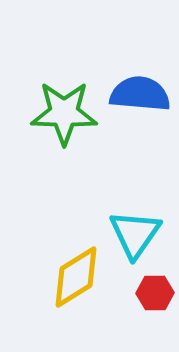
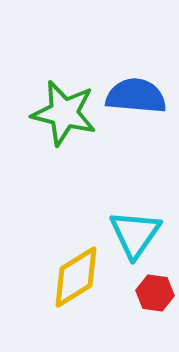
blue semicircle: moved 4 px left, 2 px down
green star: rotated 12 degrees clockwise
red hexagon: rotated 9 degrees clockwise
